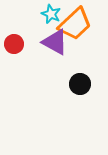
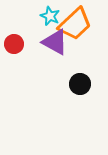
cyan star: moved 1 px left, 2 px down
